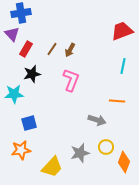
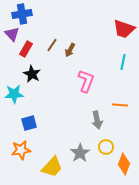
blue cross: moved 1 px right, 1 px down
red trapezoid: moved 2 px right, 2 px up; rotated 140 degrees counterclockwise
brown line: moved 4 px up
cyan line: moved 4 px up
black star: rotated 30 degrees counterclockwise
pink L-shape: moved 15 px right, 1 px down
orange line: moved 3 px right, 4 px down
gray arrow: rotated 60 degrees clockwise
gray star: rotated 18 degrees counterclockwise
orange diamond: moved 2 px down
